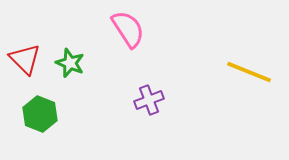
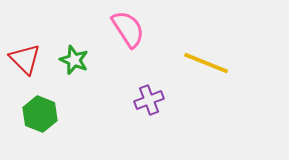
green star: moved 4 px right, 3 px up
yellow line: moved 43 px left, 9 px up
